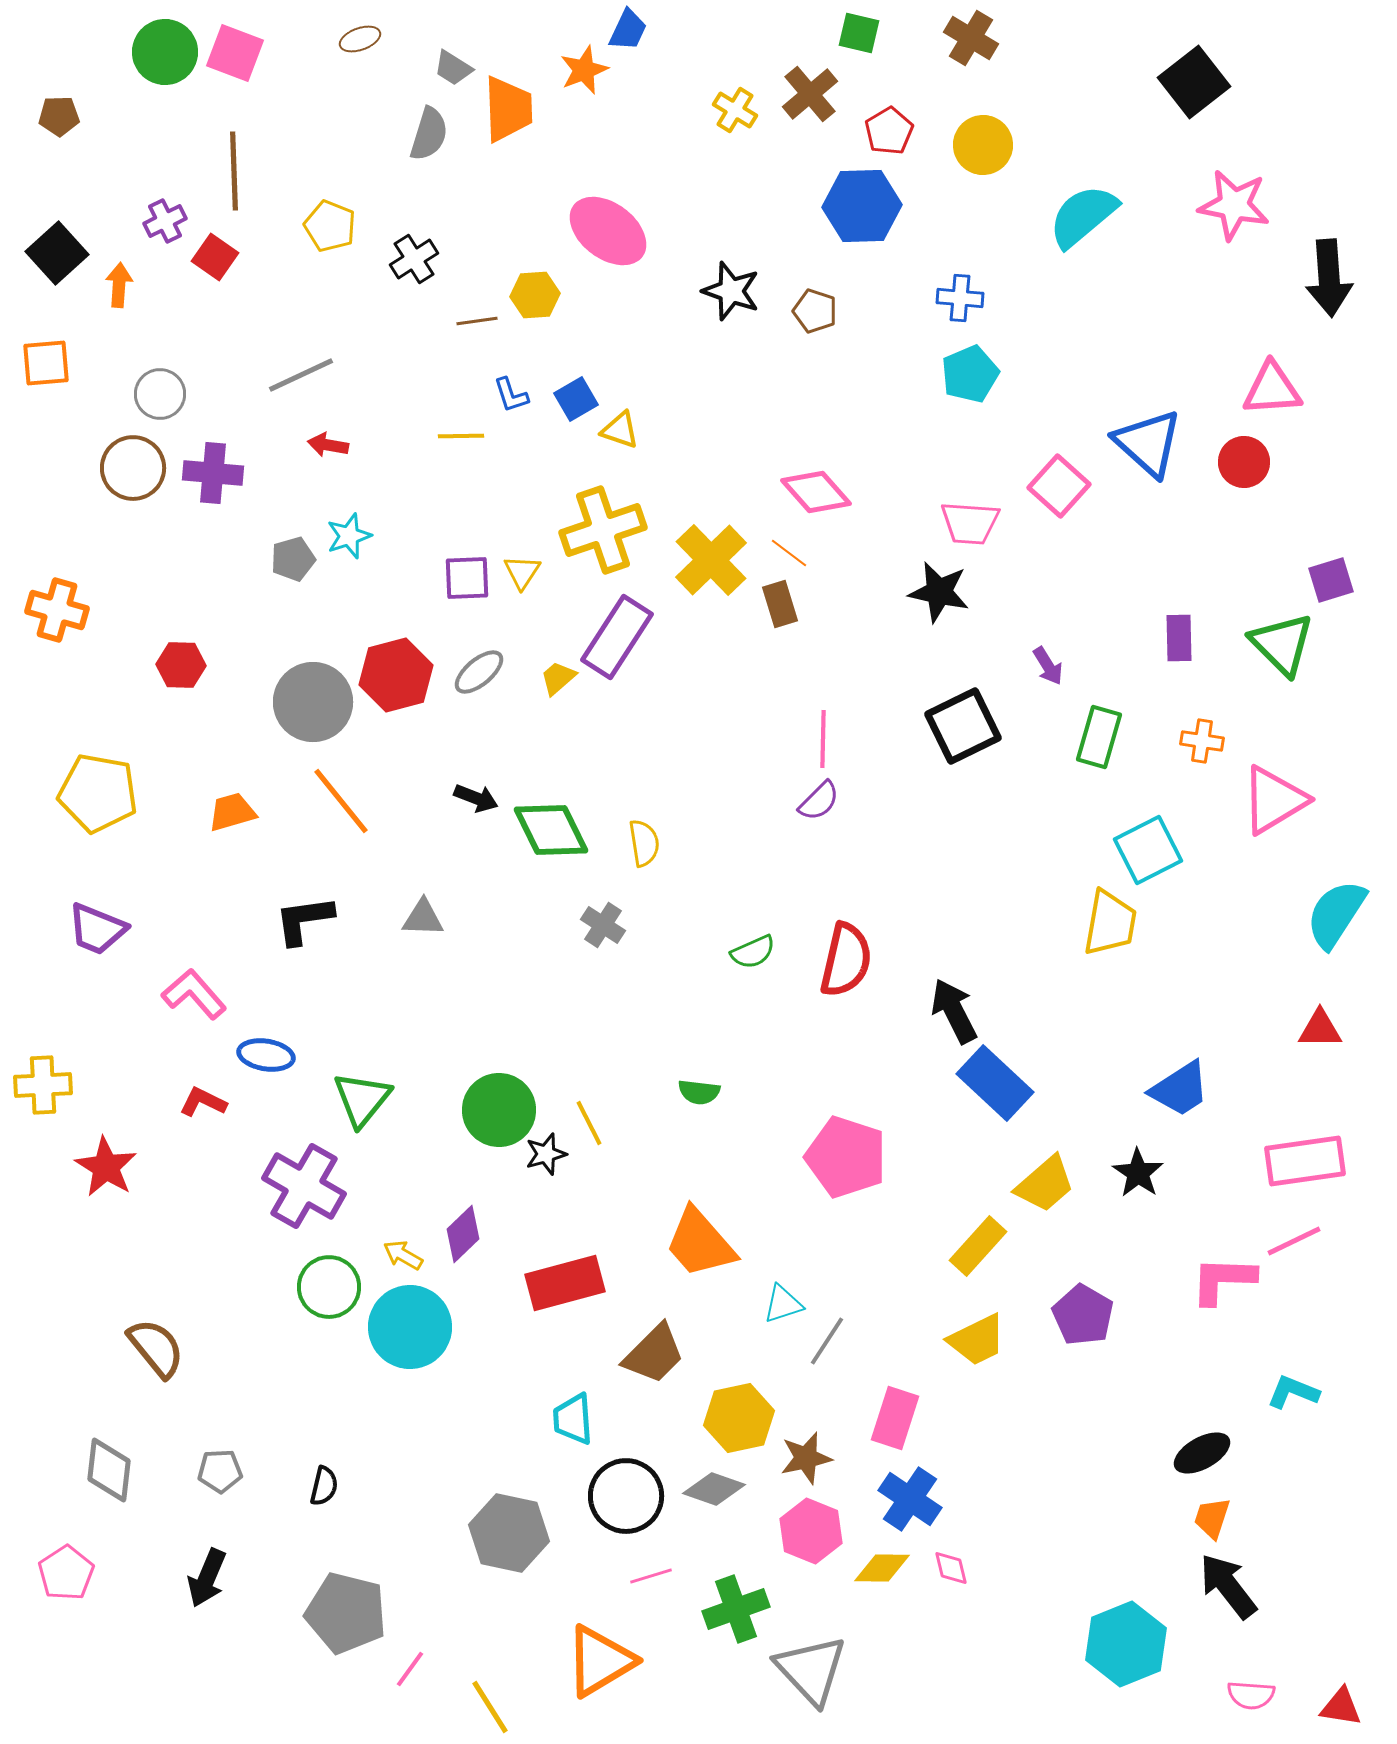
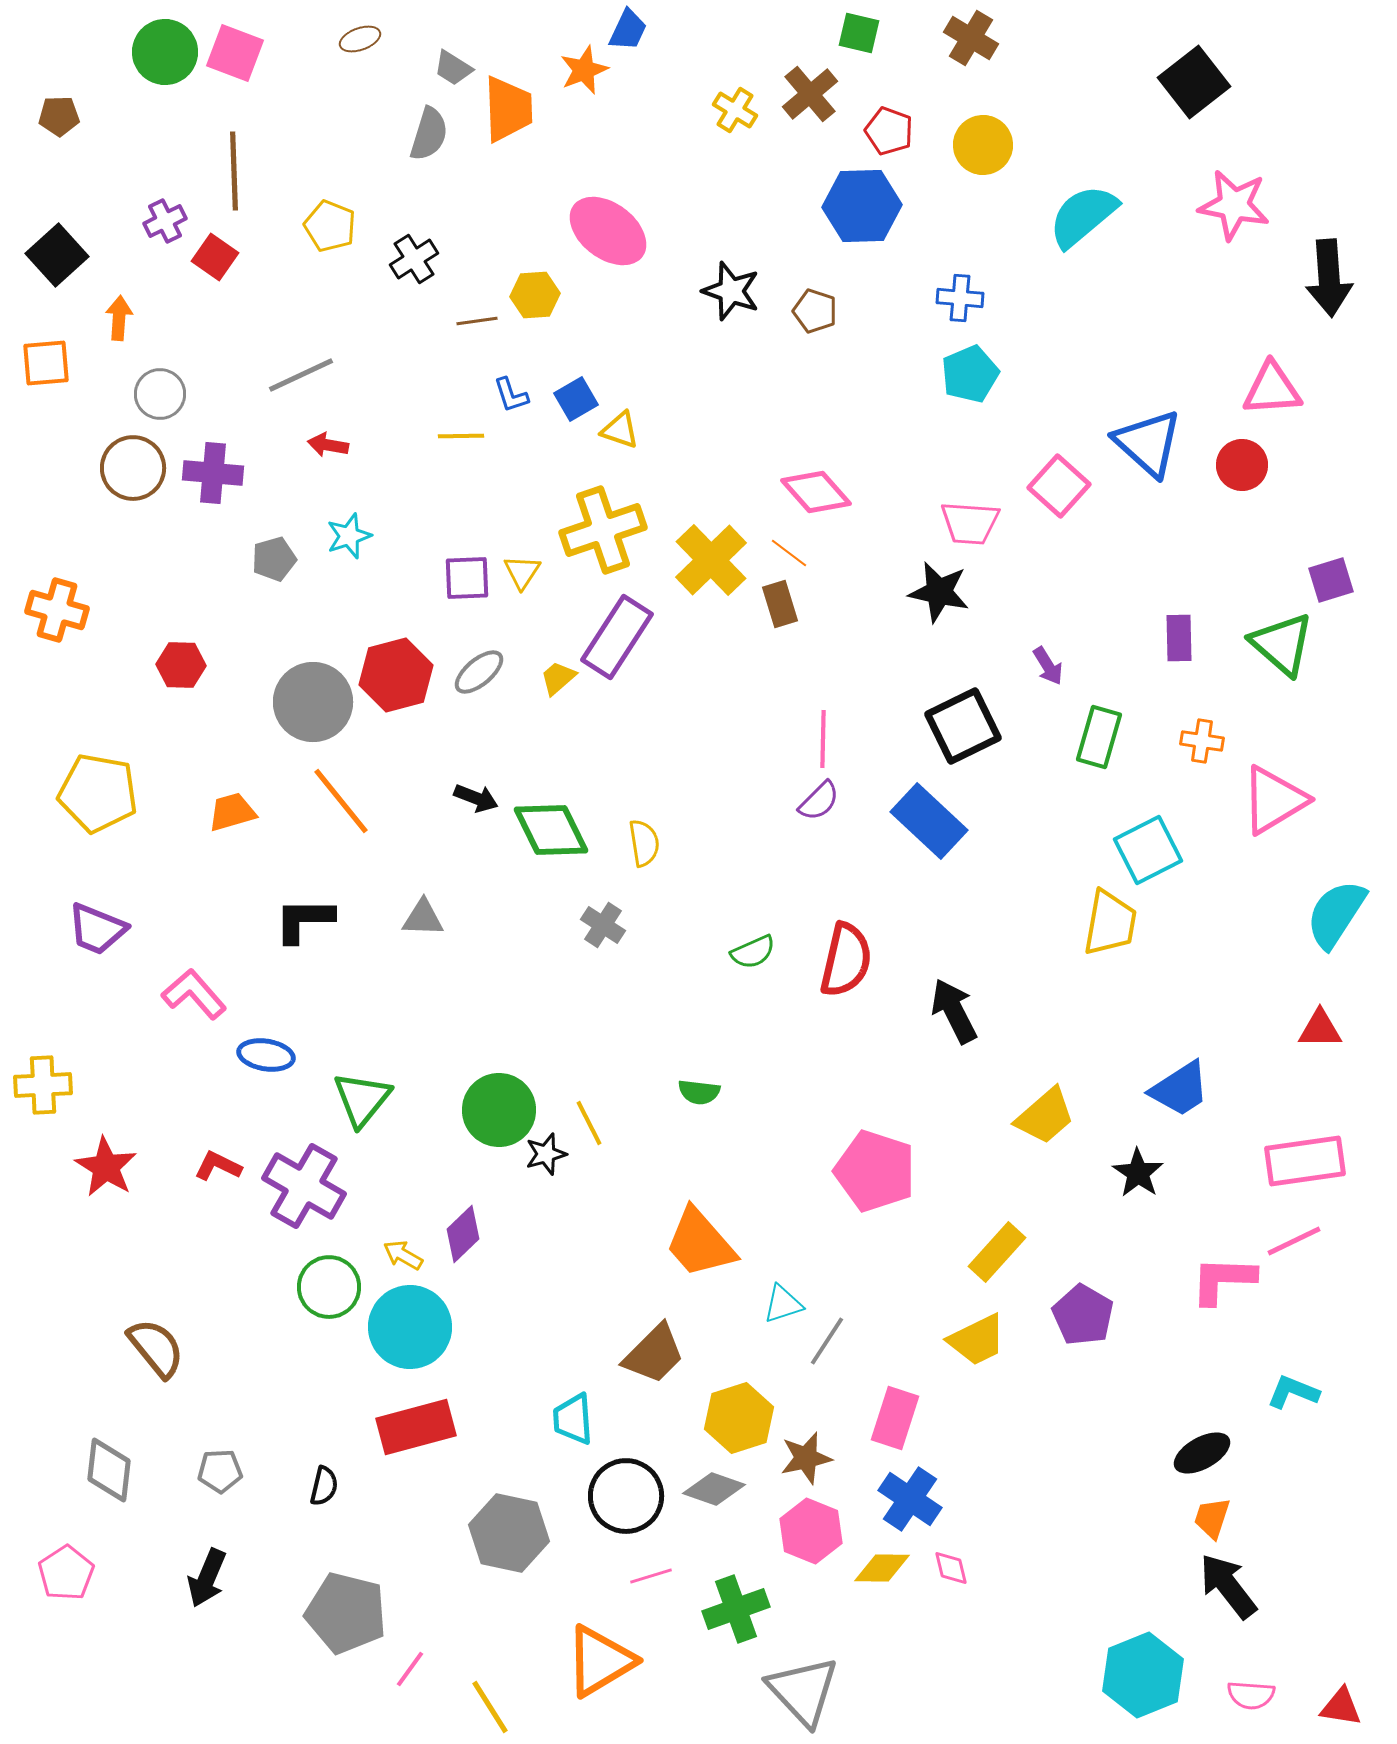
red pentagon at (889, 131): rotated 21 degrees counterclockwise
black square at (57, 253): moved 2 px down
orange arrow at (119, 285): moved 33 px down
red circle at (1244, 462): moved 2 px left, 3 px down
gray pentagon at (293, 559): moved 19 px left
green triangle at (1282, 644): rotated 4 degrees counterclockwise
black L-shape at (304, 920): rotated 8 degrees clockwise
blue rectangle at (995, 1083): moved 66 px left, 262 px up
red L-shape at (203, 1102): moved 15 px right, 64 px down
pink pentagon at (846, 1157): moved 29 px right, 14 px down
yellow trapezoid at (1045, 1184): moved 68 px up
yellow rectangle at (978, 1246): moved 19 px right, 6 px down
red rectangle at (565, 1283): moved 149 px left, 144 px down
yellow hexagon at (739, 1418): rotated 6 degrees counterclockwise
cyan hexagon at (1126, 1644): moved 17 px right, 31 px down
gray triangle at (811, 1670): moved 8 px left, 21 px down
